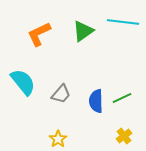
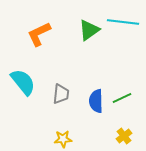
green triangle: moved 6 px right, 1 px up
gray trapezoid: rotated 35 degrees counterclockwise
yellow star: moved 5 px right; rotated 30 degrees clockwise
